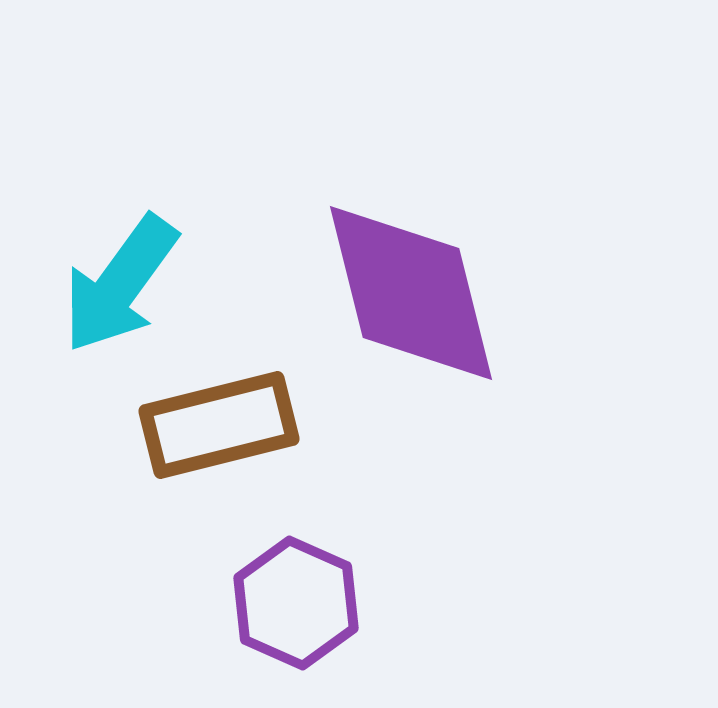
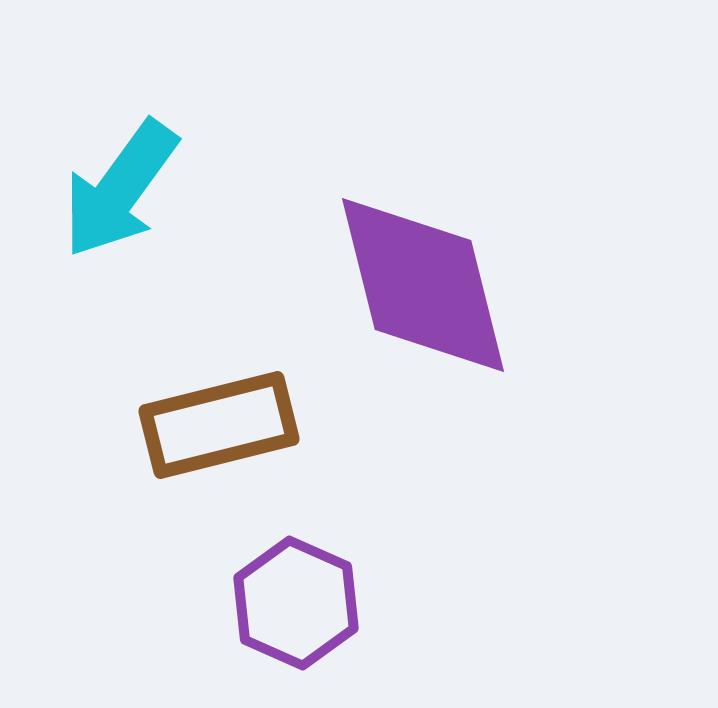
cyan arrow: moved 95 px up
purple diamond: moved 12 px right, 8 px up
